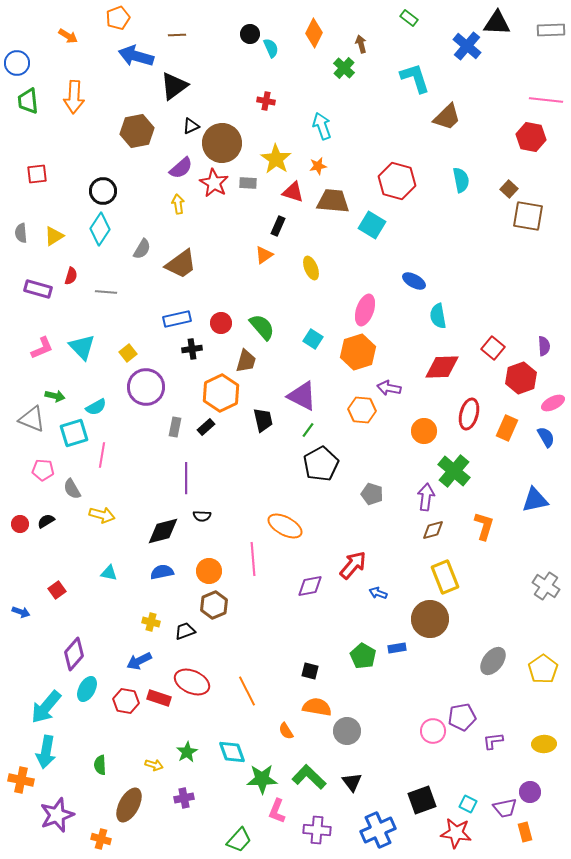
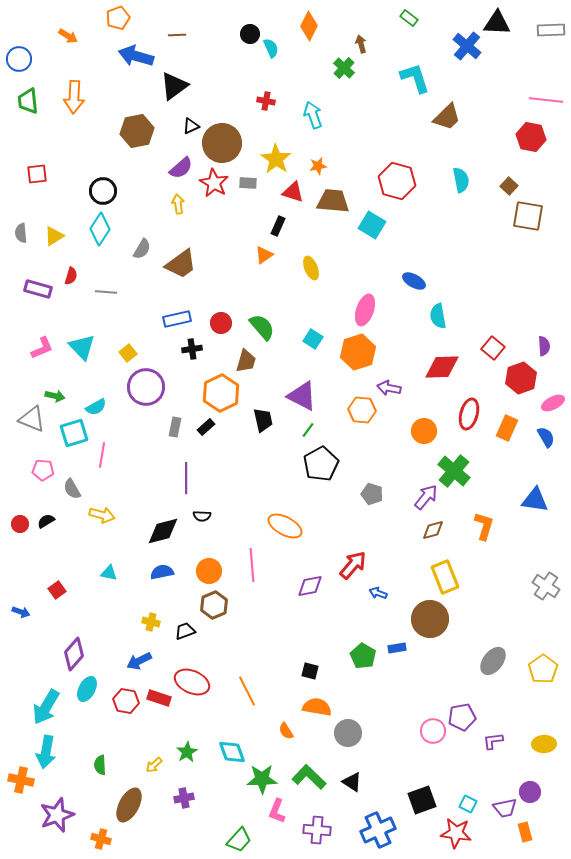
orange diamond at (314, 33): moved 5 px left, 7 px up
blue circle at (17, 63): moved 2 px right, 4 px up
cyan arrow at (322, 126): moved 9 px left, 11 px up
brown square at (509, 189): moved 3 px up
purple arrow at (426, 497): rotated 32 degrees clockwise
blue triangle at (535, 500): rotated 20 degrees clockwise
pink line at (253, 559): moved 1 px left, 6 px down
cyan arrow at (46, 707): rotated 9 degrees counterclockwise
gray circle at (347, 731): moved 1 px right, 2 px down
yellow arrow at (154, 765): rotated 120 degrees clockwise
black triangle at (352, 782): rotated 20 degrees counterclockwise
